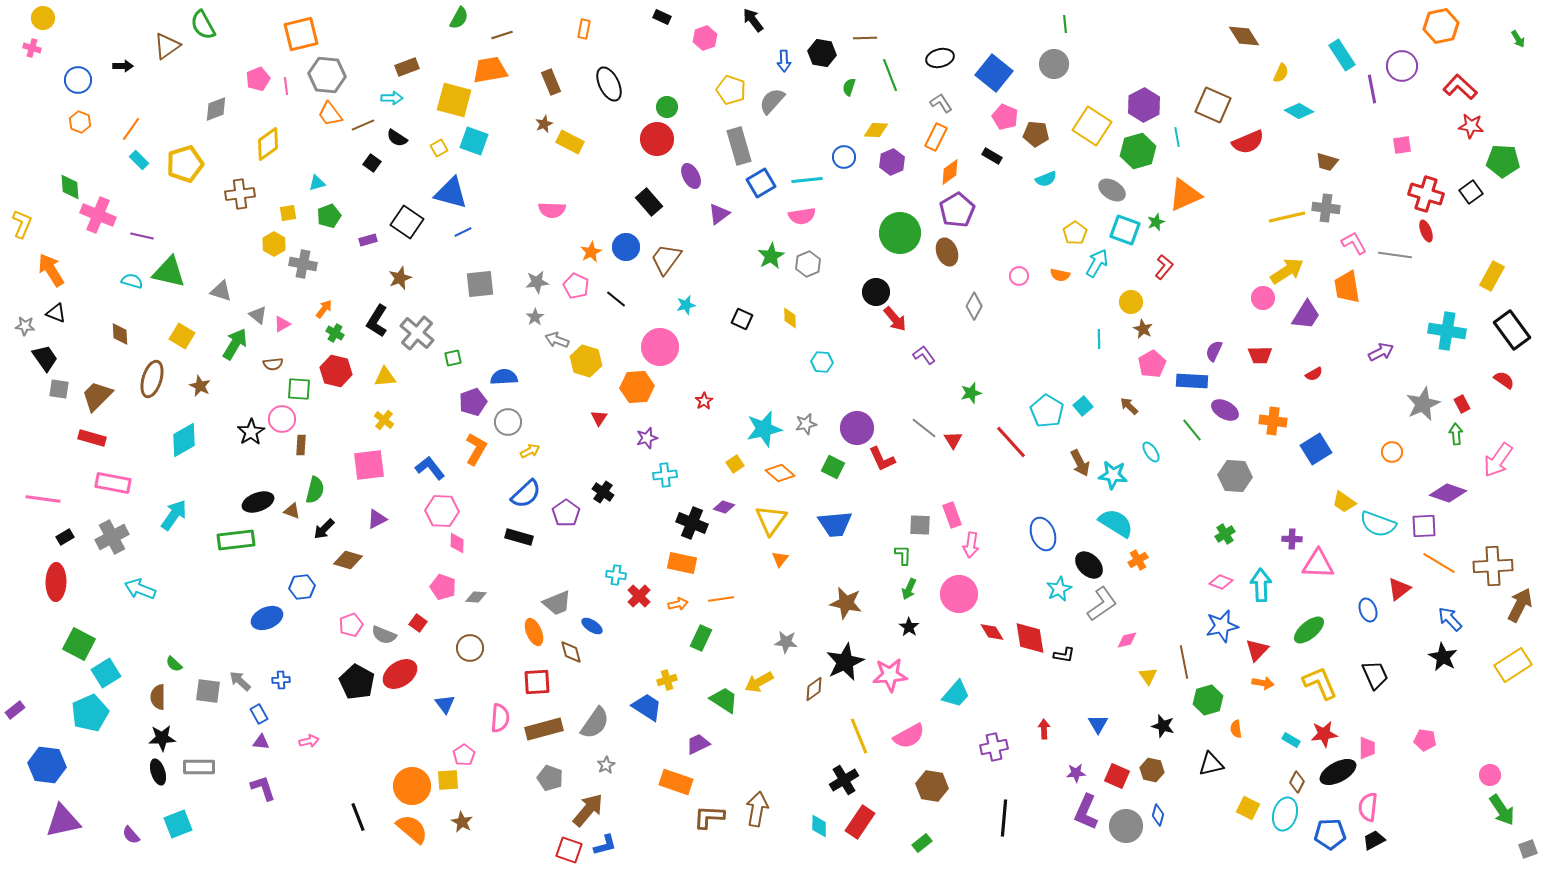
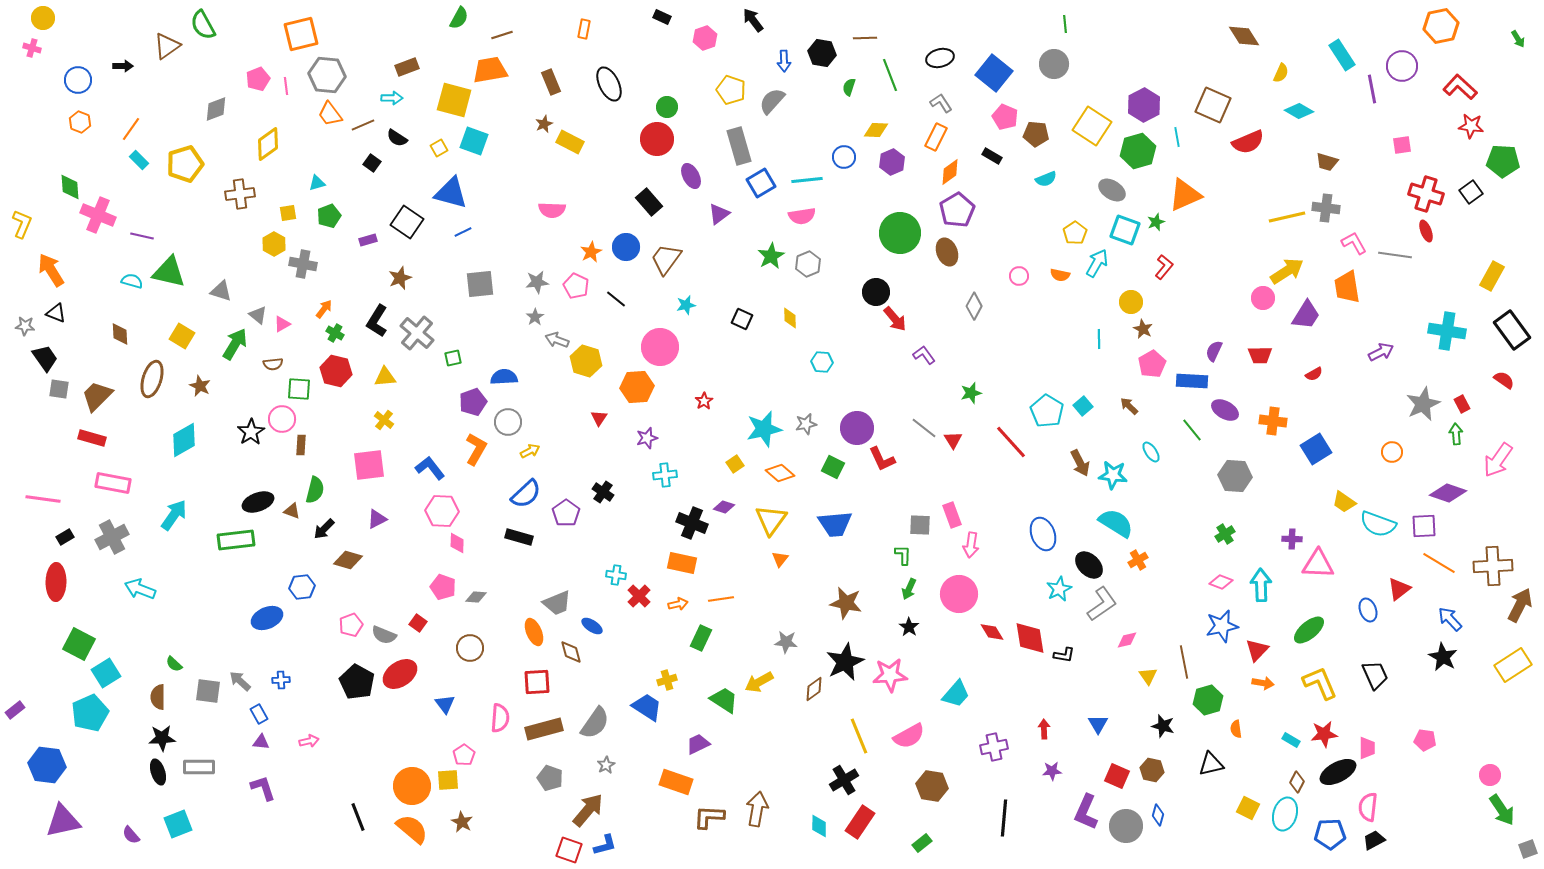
purple star at (1076, 773): moved 24 px left, 2 px up
